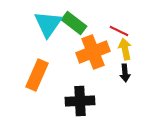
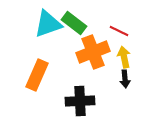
cyan triangle: rotated 36 degrees clockwise
yellow arrow: moved 1 px left, 8 px down
black arrow: moved 6 px down
